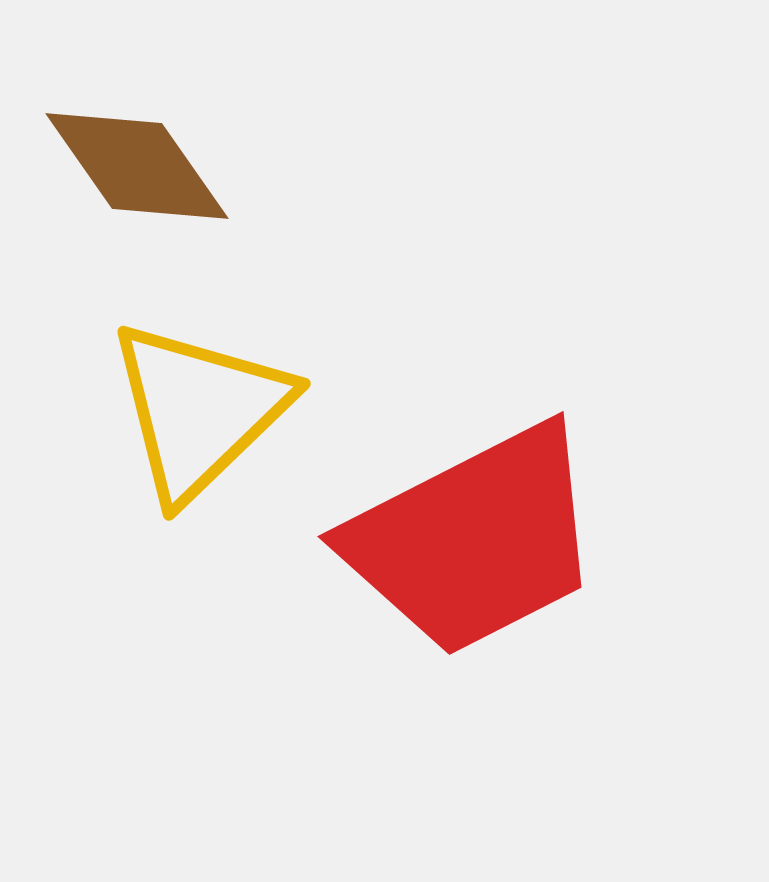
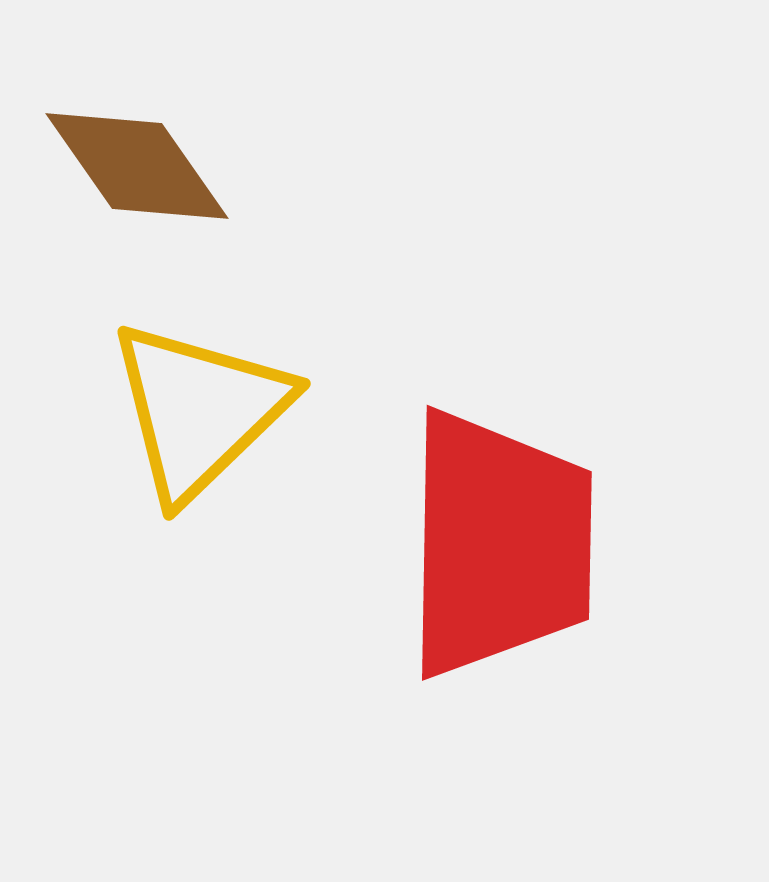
red trapezoid: moved 25 px right, 4 px down; rotated 62 degrees counterclockwise
